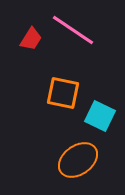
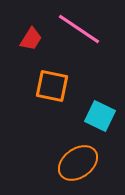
pink line: moved 6 px right, 1 px up
orange square: moved 11 px left, 7 px up
orange ellipse: moved 3 px down
